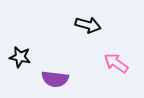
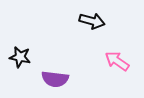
black arrow: moved 4 px right, 4 px up
pink arrow: moved 1 px right, 2 px up
